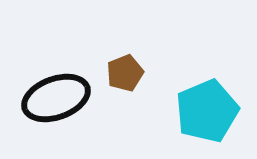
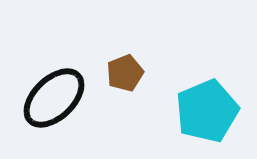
black ellipse: moved 2 px left; rotated 24 degrees counterclockwise
